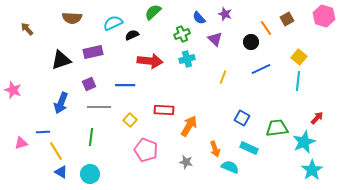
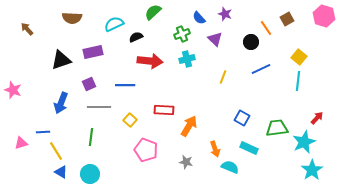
cyan semicircle at (113, 23): moved 1 px right, 1 px down
black semicircle at (132, 35): moved 4 px right, 2 px down
